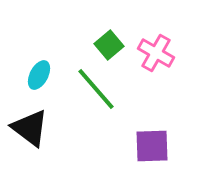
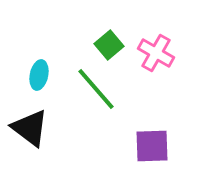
cyan ellipse: rotated 16 degrees counterclockwise
